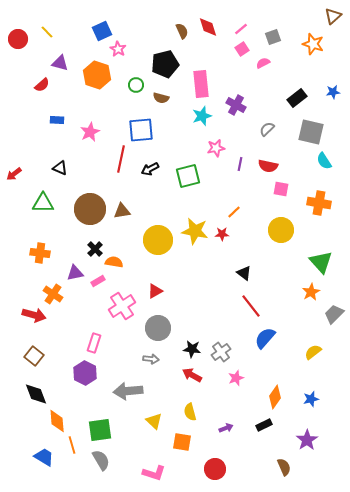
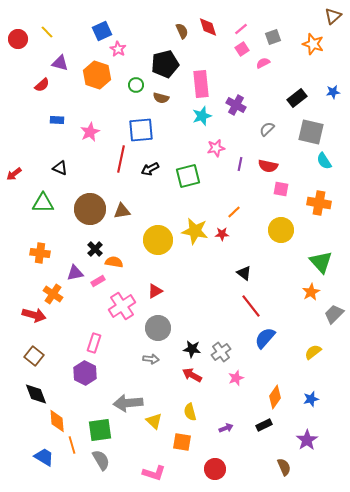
gray arrow at (128, 391): moved 12 px down
